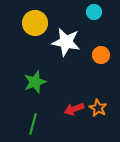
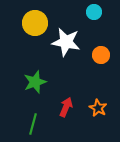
red arrow: moved 8 px left, 2 px up; rotated 132 degrees clockwise
